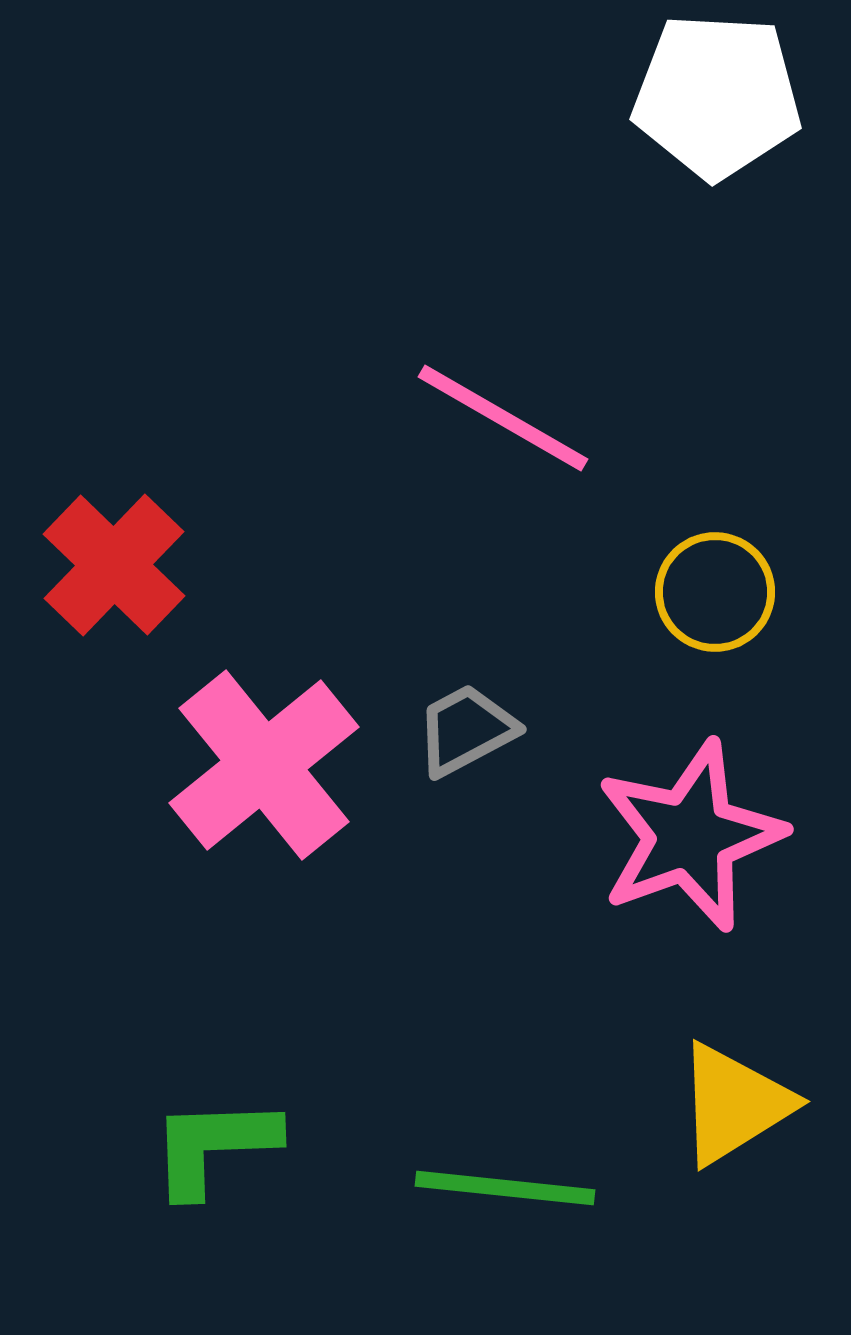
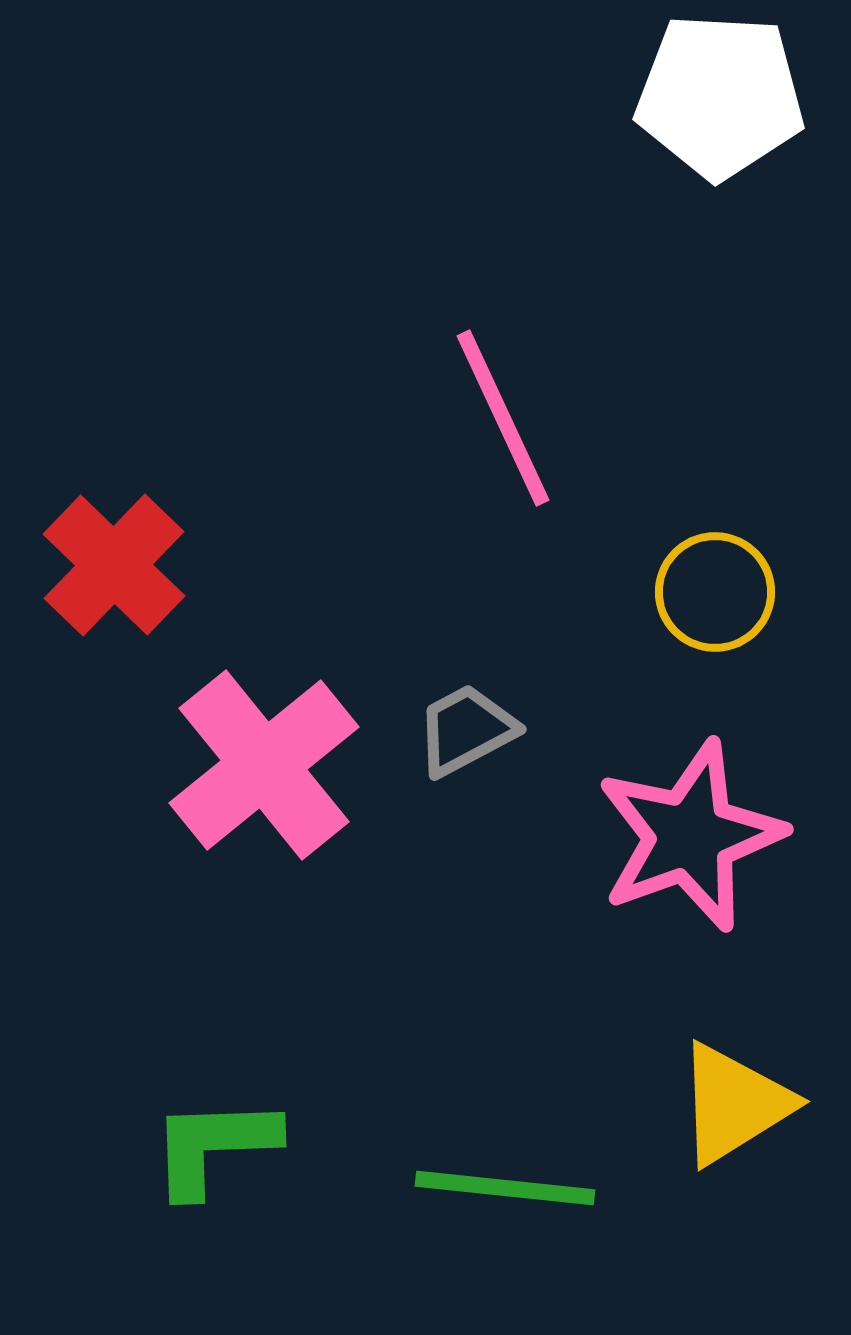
white pentagon: moved 3 px right
pink line: rotated 35 degrees clockwise
